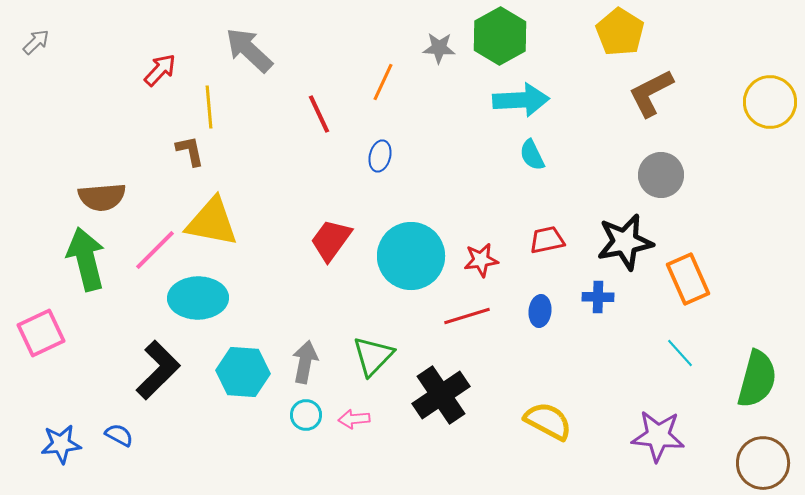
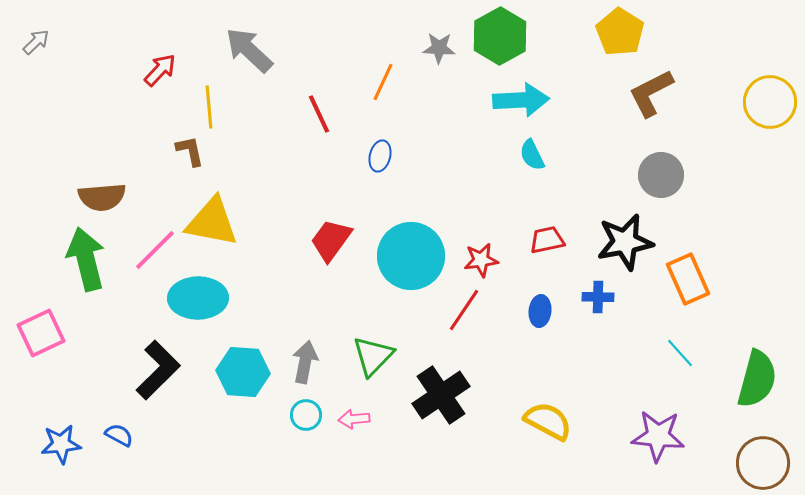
red line at (467, 316): moved 3 px left, 6 px up; rotated 39 degrees counterclockwise
